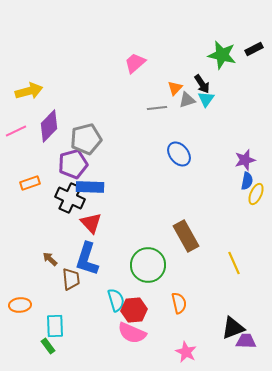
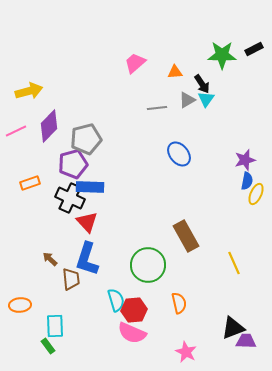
green star: rotated 12 degrees counterclockwise
orange triangle: moved 16 px up; rotated 42 degrees clockwise
gray triangle: rotated 12 degrees counterclockwise
red triangle: moved 4 px left, 1 px up
